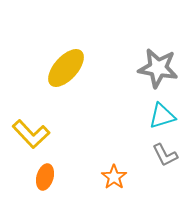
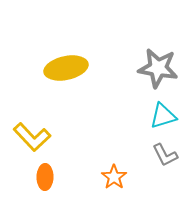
yellow ellipse: rotated 36 degrees clockwise
cyan triangle: moved 1 px right
yellow L-shape: moved 1 px right, 3 px down
orange ellipse: rotated 15 degrees counterclockwise
